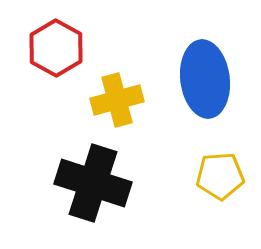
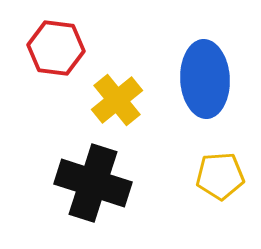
red hexagon: rotated 22 degrees counterclockwise
blue ellipse: rotated 4 degrees clockwise
yellow cross: rotated 24 degrees counterclockwise
